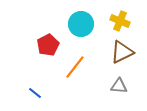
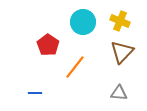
cyan circle: moved 2 px right, 2 px up
red pentagon: rotated 10 degrees counterclockwise
brown triangle: rotated 20 degrees counterclockwise
gray triangle: moved 7 px down
blue line: rotated 40 degrees counterclockwise
